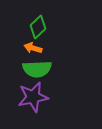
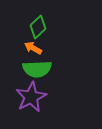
orange arrow: rotated 12 degrees clockwise
purple star: moved 2 px left; rotated 16 degrees counterclockwise
